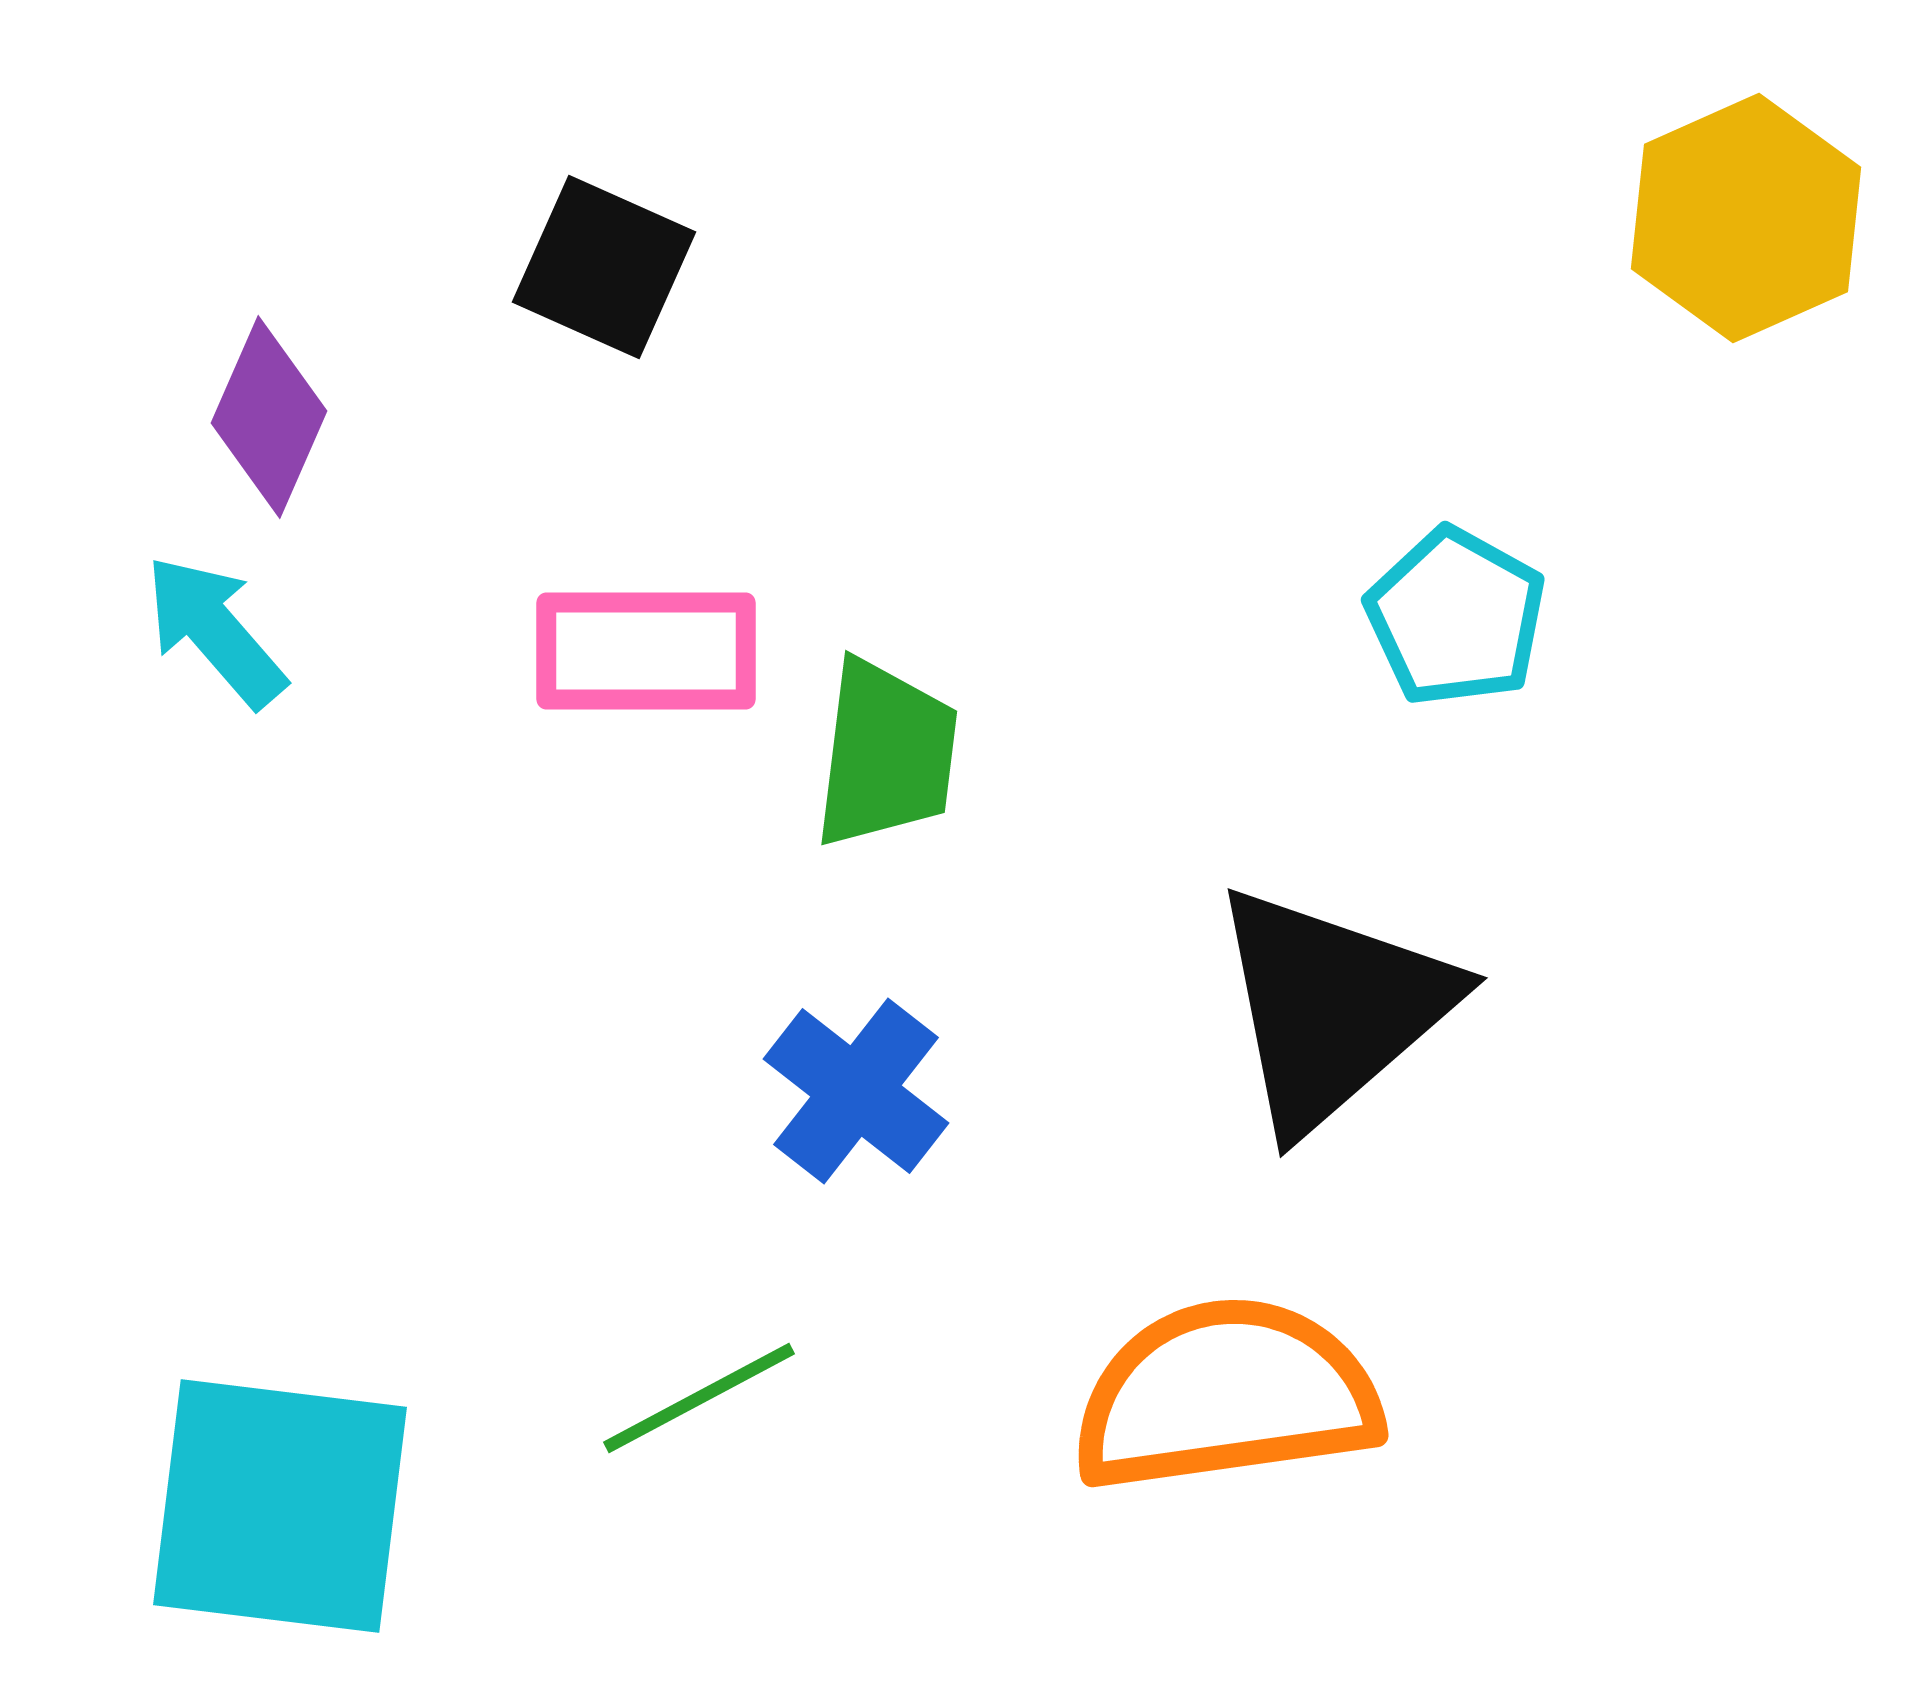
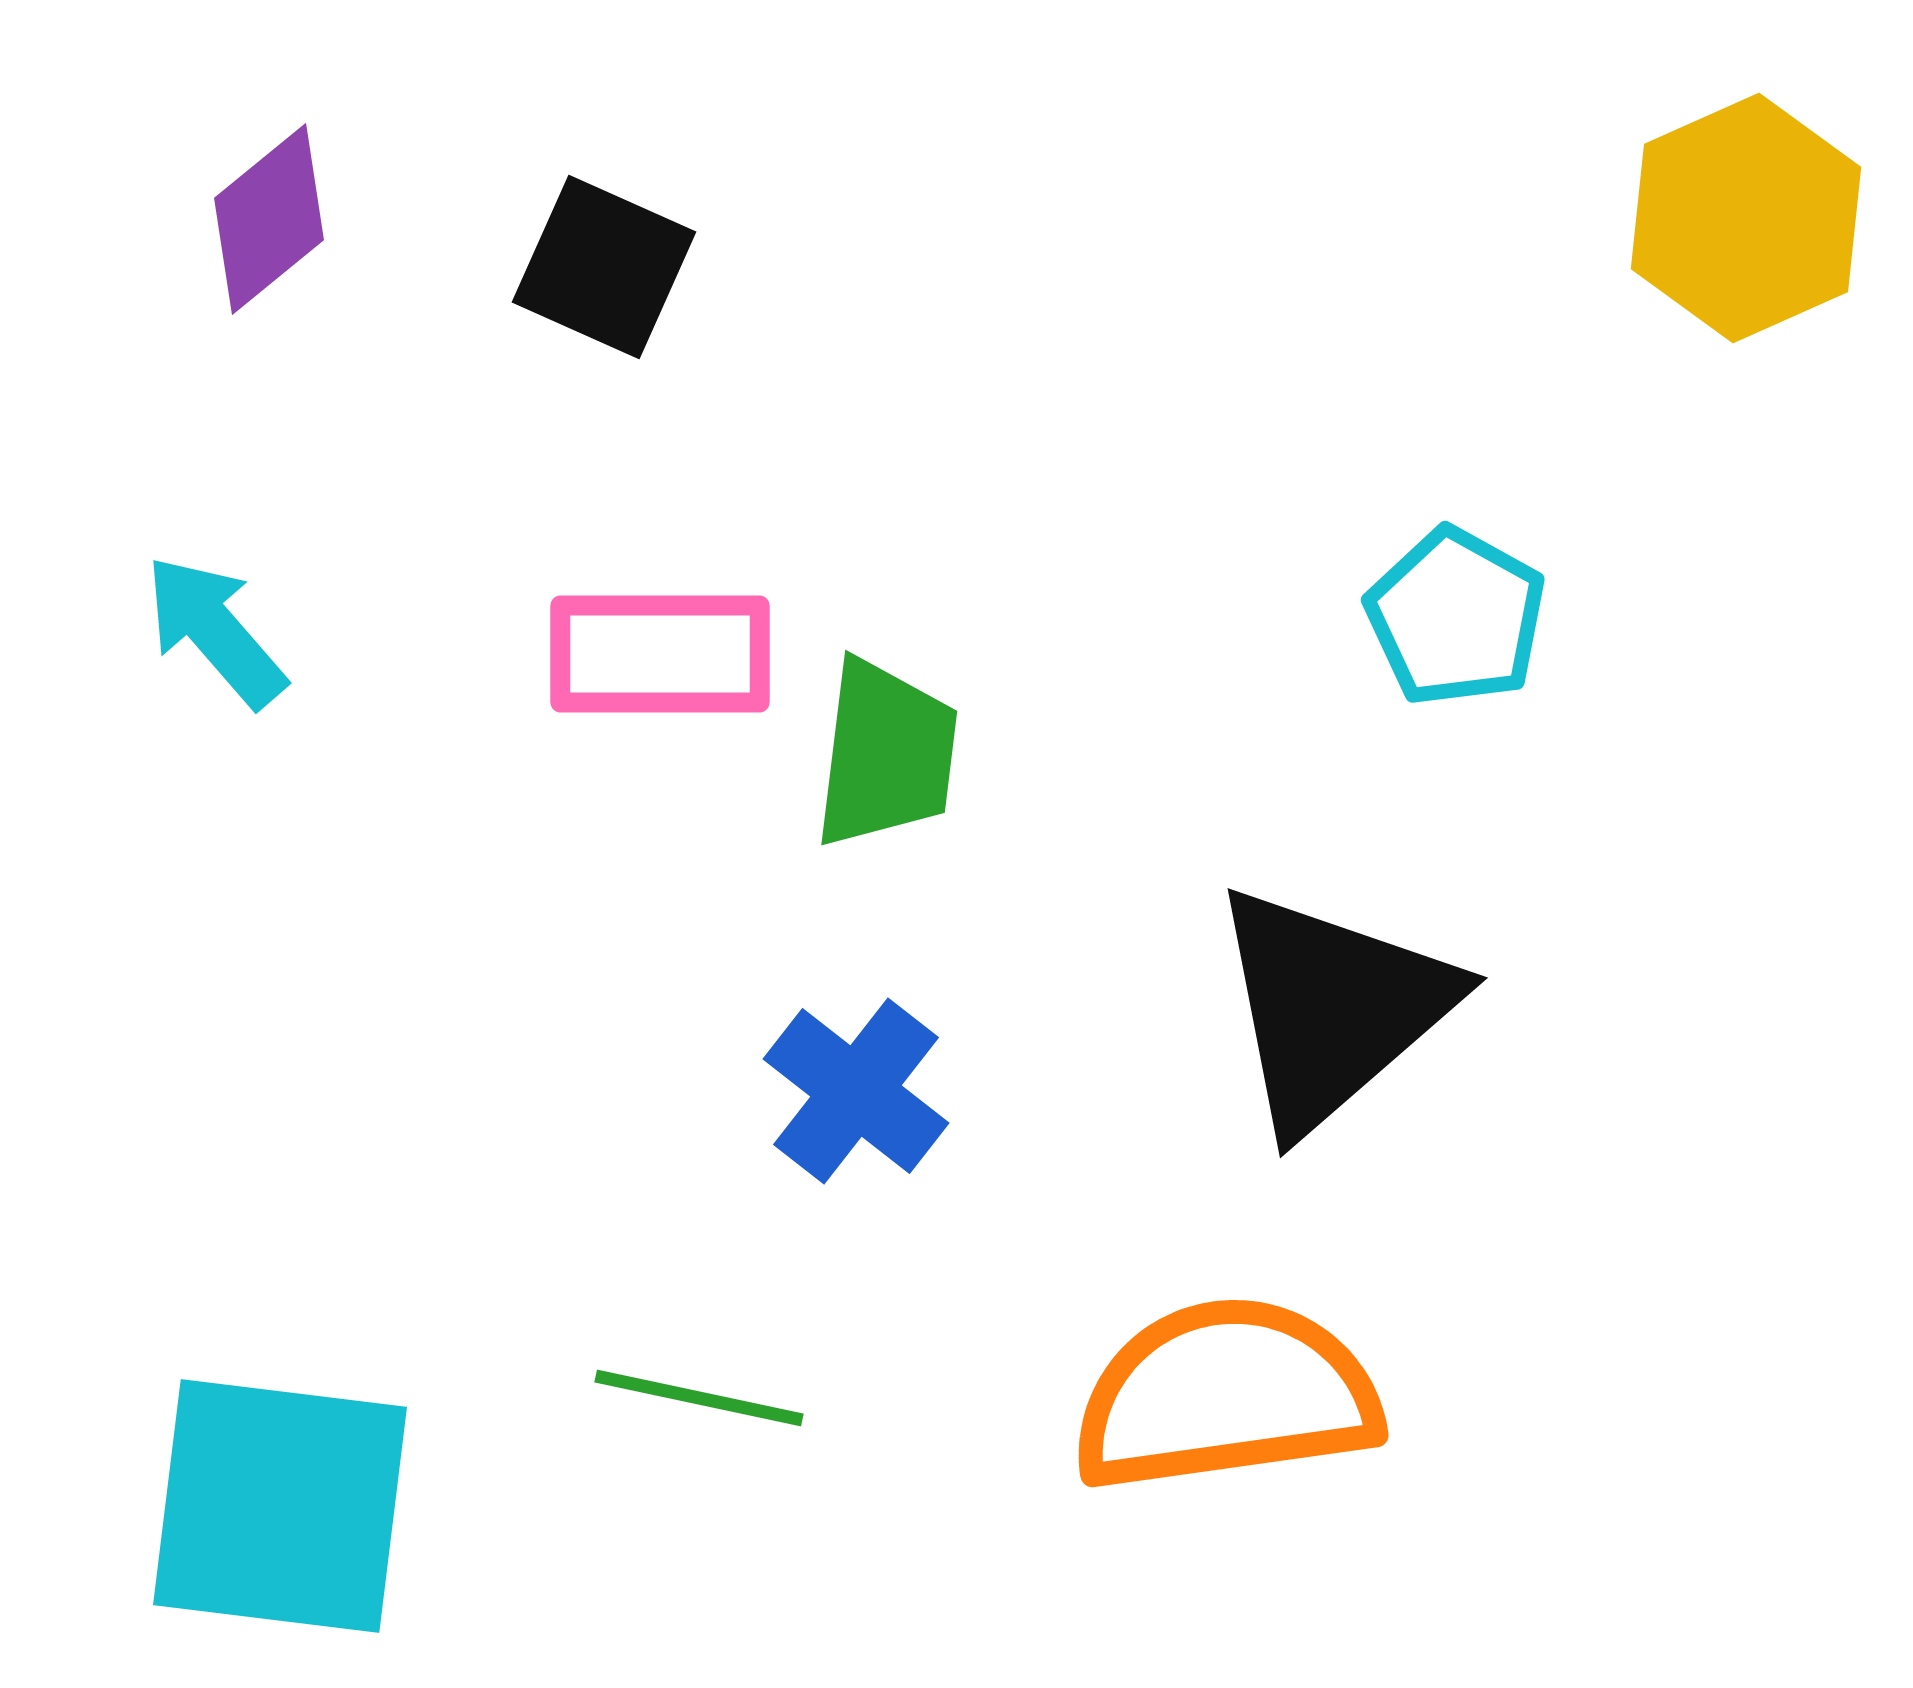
purple diamond: moved 198 px up; rotated 27 degrees clockwise
pink rectangle: moved 14 px right, 3 px down
green line: rotated 40 degrees clockwise
